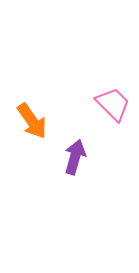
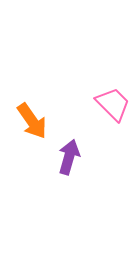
purple arrow: moved 6 px left
